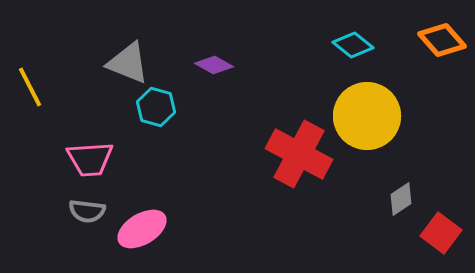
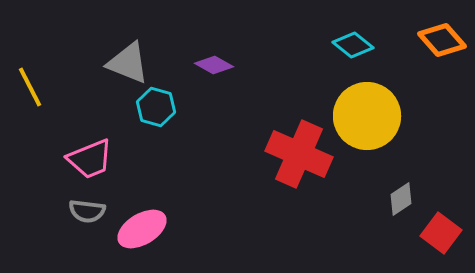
red cross: rotated 4 degrees counterclockwise
pink trapezoid: rotated 18 degrees counterclockwise
